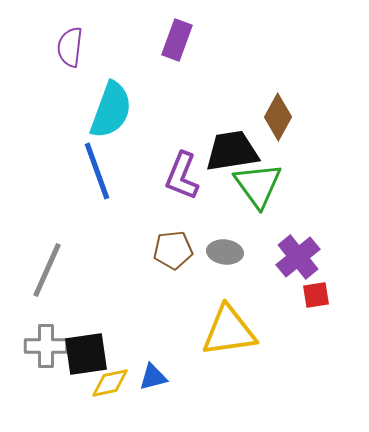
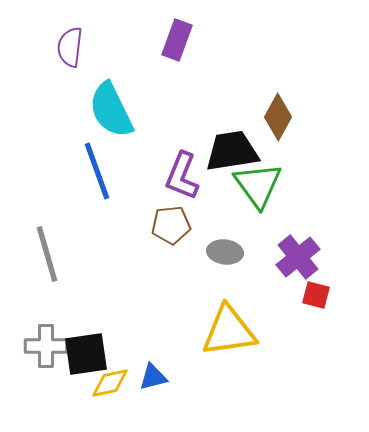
cyan semicircle: rotated 134 degrees clockwise
brown pentagon: moved 2 px left, 25 px up
gray line: moved 16 px up; rotated 40 degrees counterclockwise
red square: rotated 24 degrees clockwise
